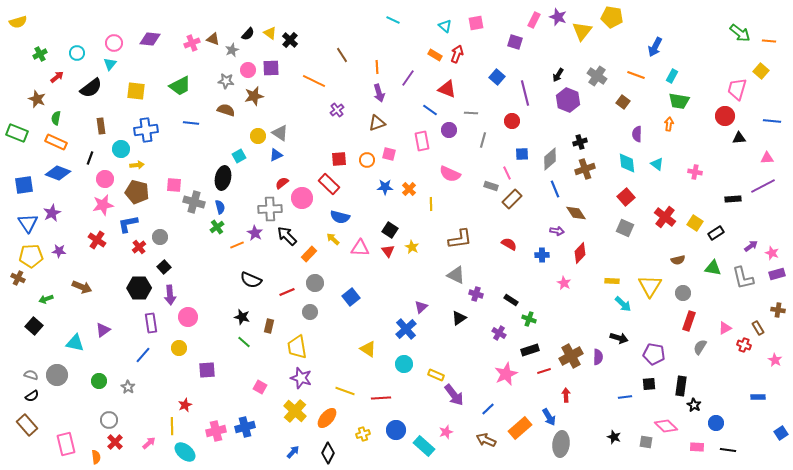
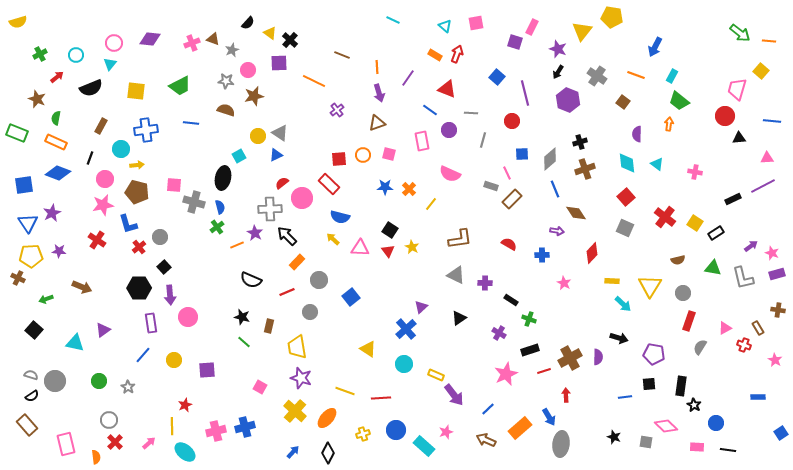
purple star at (558, 17): moved 32 px down
pink rectangle at (534, 20): moved 2 px left, 7 px down
black semicircle at (248, 34): moved 11 px up
cyan circle at (77, 53): moved 1 px left, 2 px down
brown line at (342, 55): rotated 35 degrees counterclockwise
purple square at (271, 68): moved 8 px right, 5 px up
black arrow at (558, 75): moved 3 px up
black semicircle at (91, 88): rotated 15 degrees clockwise
green trapezoid at (679, 101): rotated 30 degrees clockwise
brown rectangle at (101, 126): rotated 35 degrees clockwise
orange circle at (367, 160): moved 4 px left, 5 px up
black rectangle at (733, 199): rotated 21 degrees counterclockwise
yellow line at (431, 204): rotated 40 degrees clockwise
blue L-shape at (128, 224): rotated 95 degrees counterclockwise
red diamond at (580, 253): moved 12 px right
orange rectangle at (309, 254): moved 12 px left, 8 px down
gray circle at (315, 283): moved 4 px right, 3 px up
purple cross at (476, 294): moved 9 px right, 11 px up; rotated 16 degrees counterclockwise
black square at (34, 326): moved 4 px down
yellow circle at (179, 348): moved 5 px left, 12 px down
brown cross at (571, 356): moved 1 px left, 2 px down
gray circle at (57, 375): moved 2 px left, 6 px down
